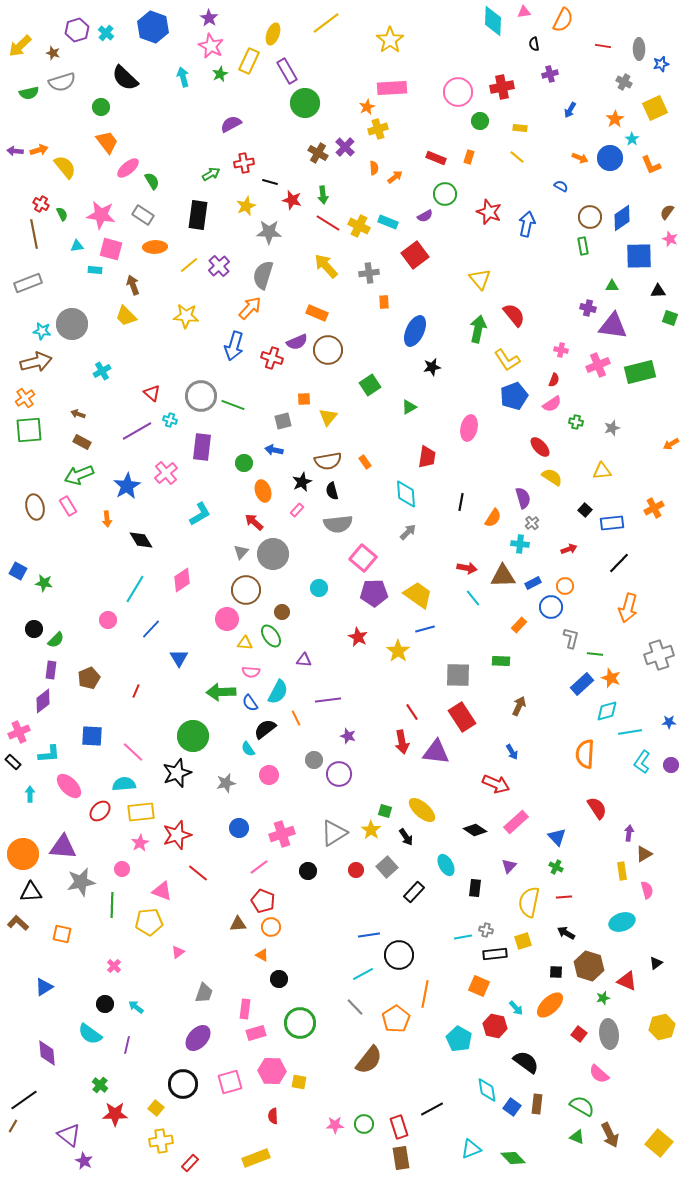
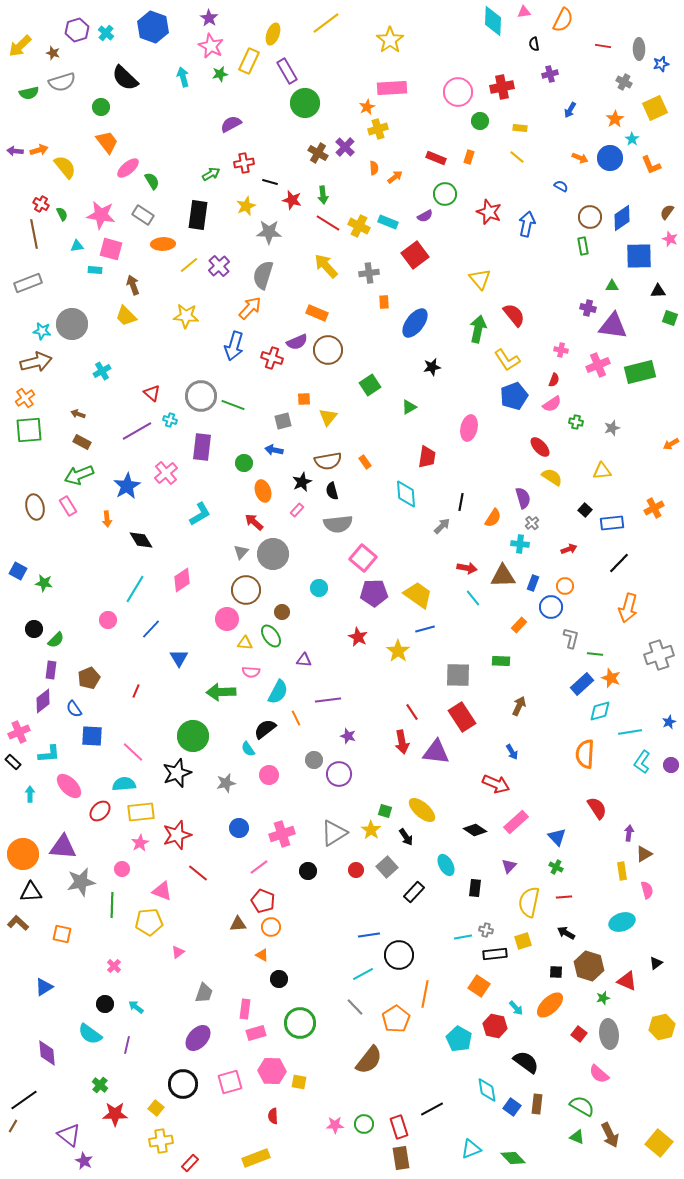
green star at (220, 74): rotated 14 degrees clockwise
orange ellipse at (155, 247): moved 8 px right, 3 px up
blue ellipse at (415, 331): moved 8 px up; rotated 12 degrees clockwise
gray arrow at (408, 532): moved 34 px right, 6 px up
blue rectangle at (533, 583): rotated 42 degrees counterclockwise
blue semicircle at (250, 703): moved 176 px left, 6 px down
cyan diamond at (607, 711): moved 7 px left
blue star at (669, 722): rotated 24 degrees counterclockwise
orange square at (479, 986): rotated 10 degrees clockwise
